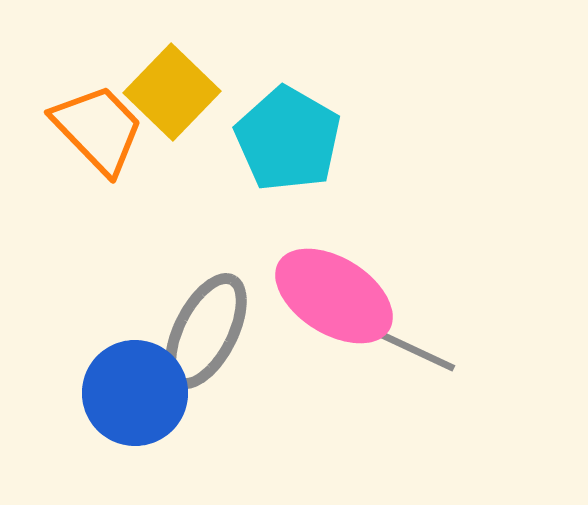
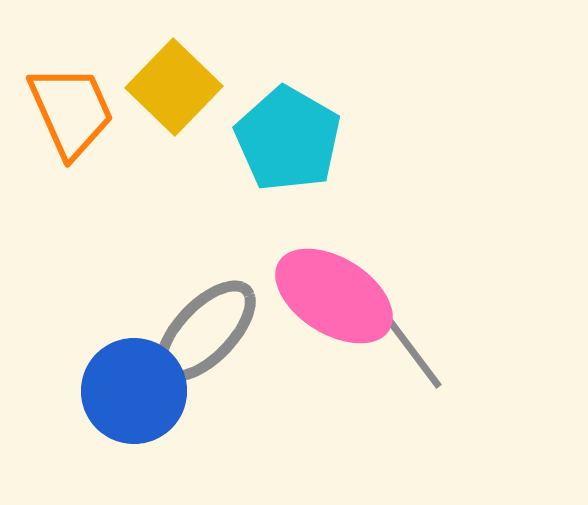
yellow square: moved 2 px right, 5 px up
orange trapezoid: moved 27 px left, 18 px up; rotated 20 degrees clockwise
gray ellipse: rotated 17 degrees clockwise
gray line: rotated 28 degrees clockwise
blue circle: moved 1 px left, 2 px up
